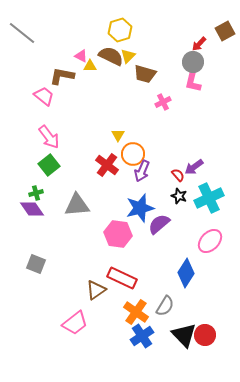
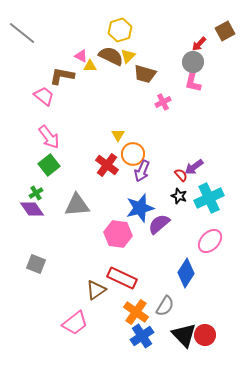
red semicircle at (178, 175): moved 3 px right
green cross at (36, 193): rotated 16 degrees counterclockwise
